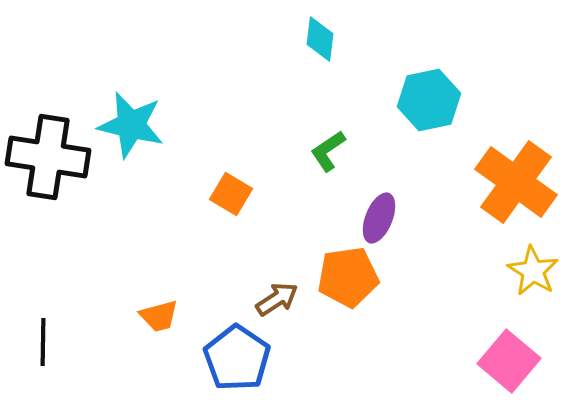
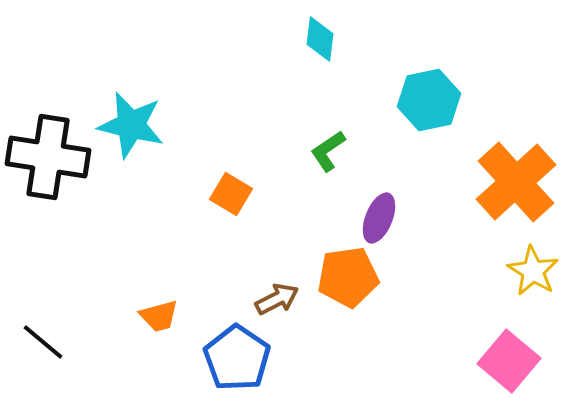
orange cross: rotated 12 degrees clockwise
brown arrow: rotated 6 degrees clockwise
black line: rotated 51 degrees counterclockwise
